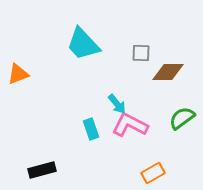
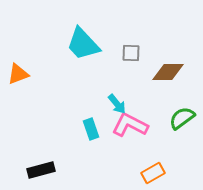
gray square: moved 10 px left
black rectangle: moved 1 px left
